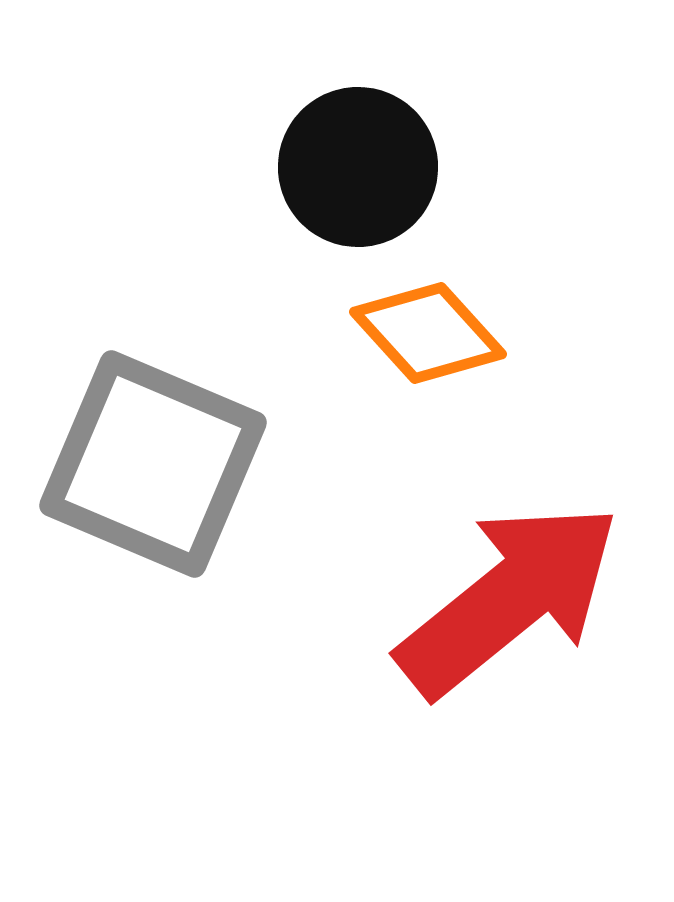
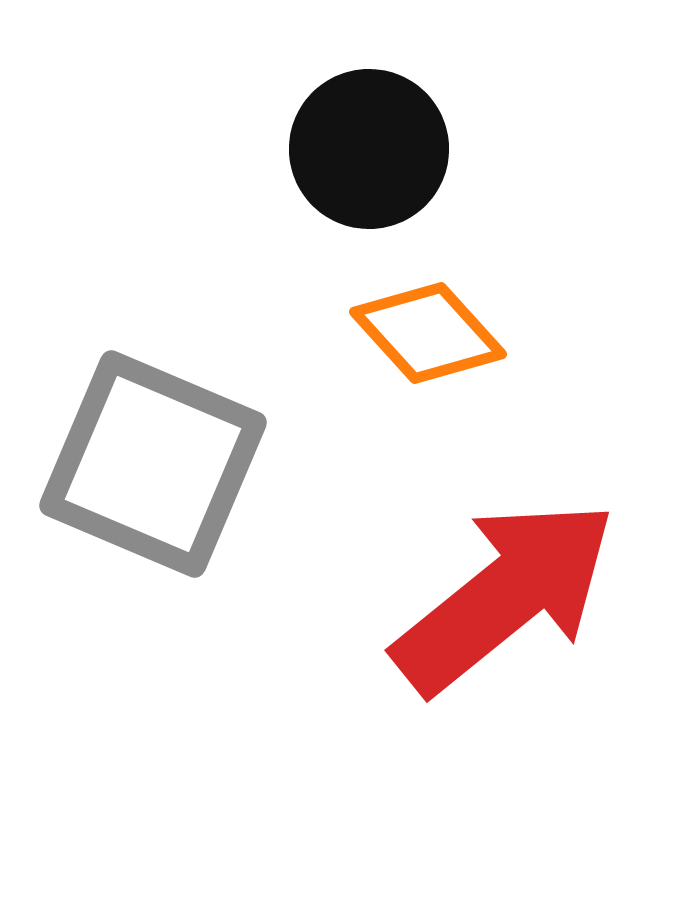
black circle: moved 11 px right, 18 px up
red arrow: moved 4 px left, 3 px up
